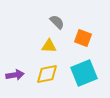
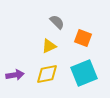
yellow triangle: rotated 28 degrees counterclockwise
